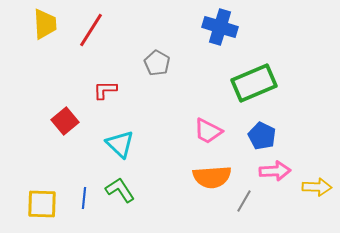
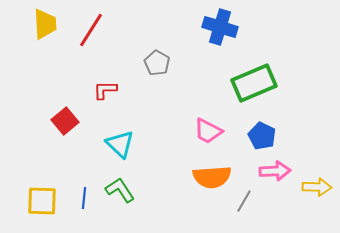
yellow square: moved 3 px up
